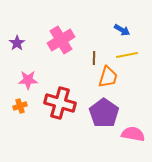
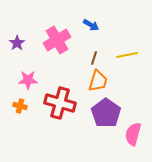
blue arrow: moved 31 px left, 5 px up
pink cross: moved 4 px left
brown line: rotated 16 degrees clockwise
orange trapezoid: moved 10 px left, 4 px down
orange cross: rotated 32 degrees clockwise
purple pentagon: moved 2 px right
pink semicircle: rotated 85 degrees counterclockwise
